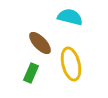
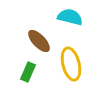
brown ellipse: moved 1 px left, 2 px up
green rectangle: moved 3 px left, 1 px up
